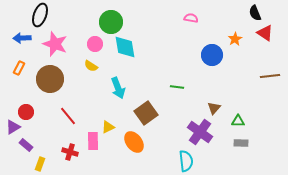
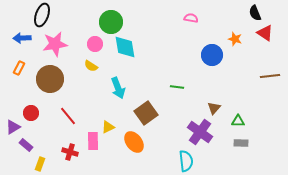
black ellipse: moved 2 px right
orange star: rotated 24 degrees counterclockwise
pink star: rotated 30 degrees counterclockwise
red circle: moved 5 px right, 1 px down
